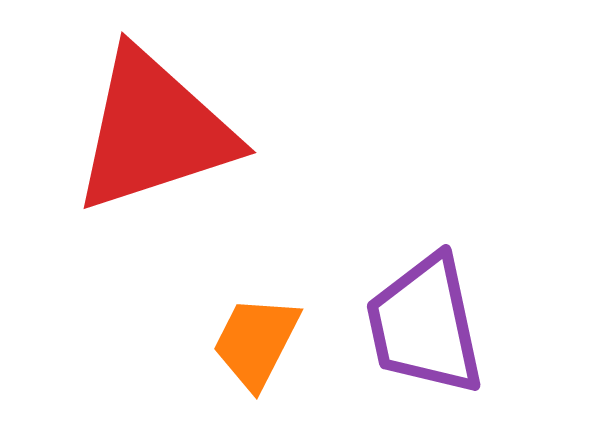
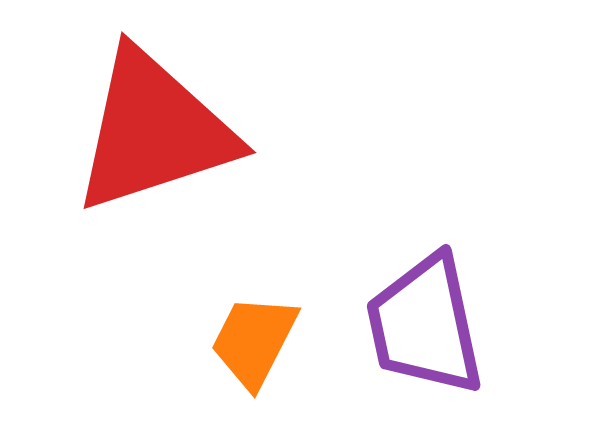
orange trapezoid: moved 2 px left, 1 px up
